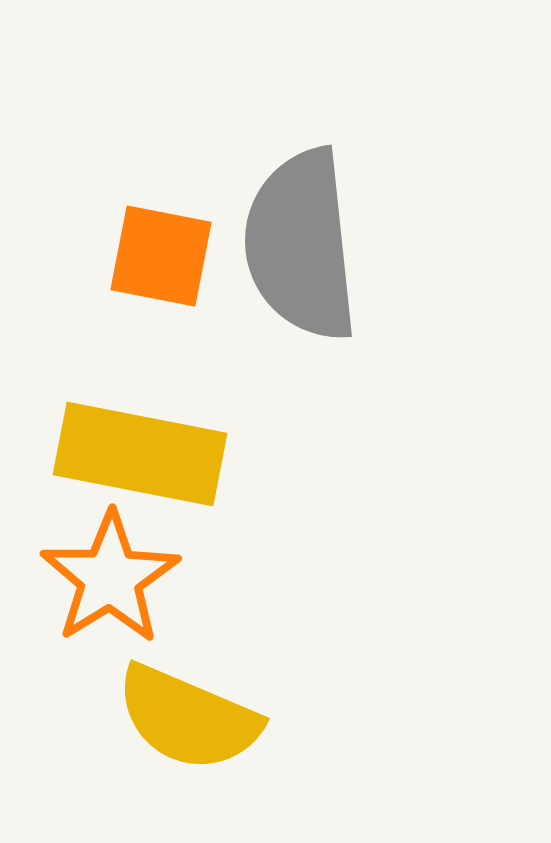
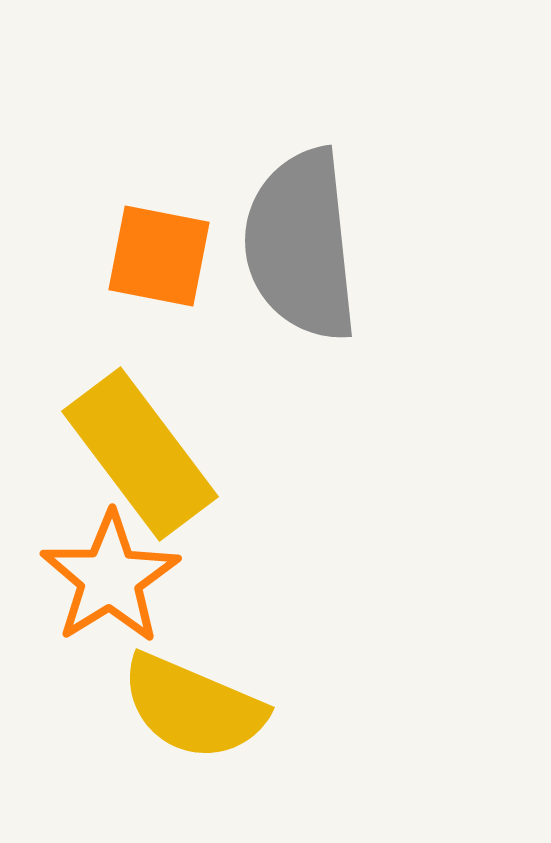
orange square: moved 2 px left
yellow rectangle: rotated 42 degrees clockwise
yellow semicircle: moved 5 px right, 11 px up
